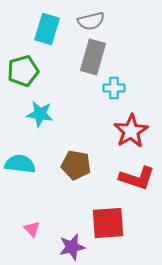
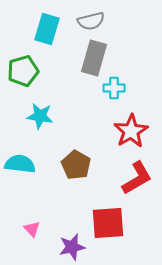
gray rectangle: moved 1 px right, 1 px down
cyan star: moved 2 px down
brown pentagon: rotated 20 degrees clockwise
red L-shape: rotated 48 degrees counterclockwise
